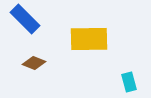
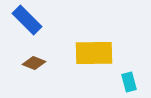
blue rectangle: moved 2 px right, 1 px down
yellow rectangle: moved 5 px right, 14 px down
